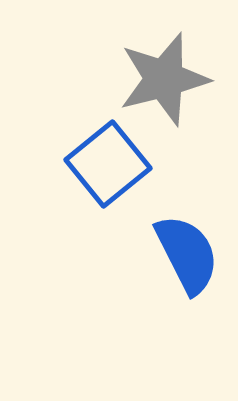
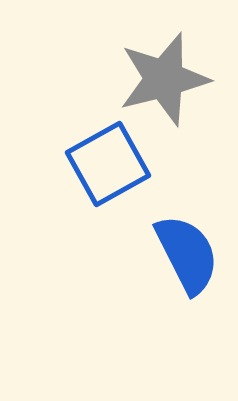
blue square: rotated 10 degrees clockwise
